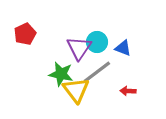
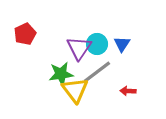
cyan circle: moved 2 px down
blue triangle: moved 1 px left, 4 px up; rotated 42 degrees clockwise
green star: rotated 20 degrees counterclockwise
yellow triangle: moved 1 px left
